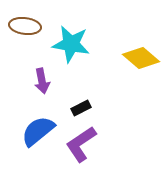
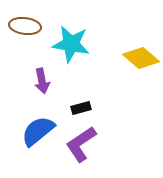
black rectangle: rotated 12 degrees clockwise
